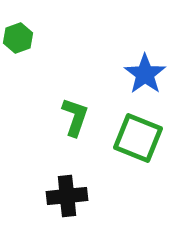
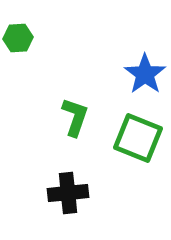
green hexagon: rotated 16 degrees clockwise
black cross: moved 1 px right, 3 px up
